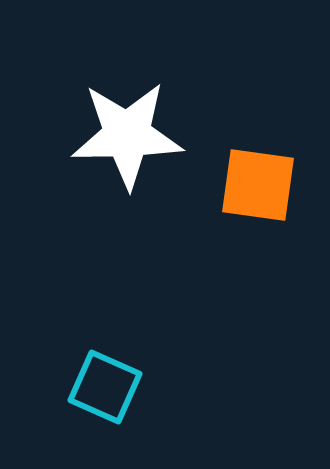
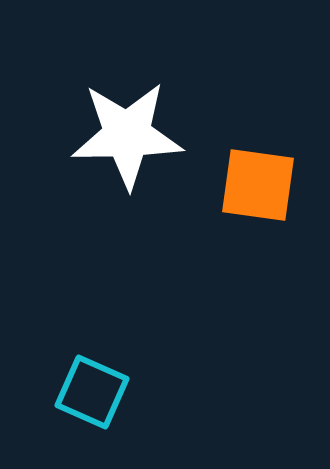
cyan square: moved 13 px left, 5 px down
